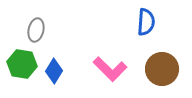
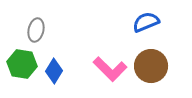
blue semicircle: rotated 116 degrees counterclockwise
brown circle: moved 11 px left, 3 px up
